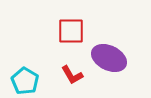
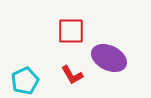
cyan pentagon: rotated 16 degrees clockwise
